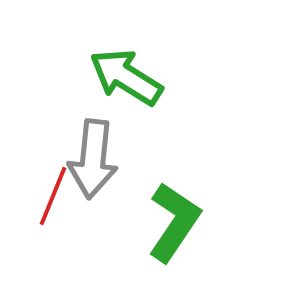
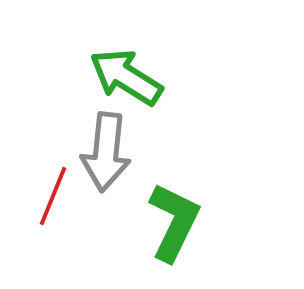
gray arrow: moved 13 px right, 7 px up
green L-shape: rotated 8 degrees counterclockwise
